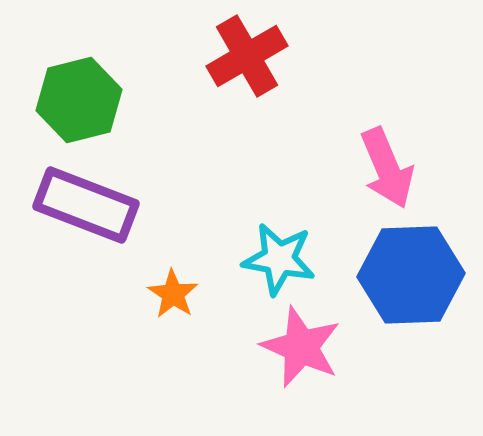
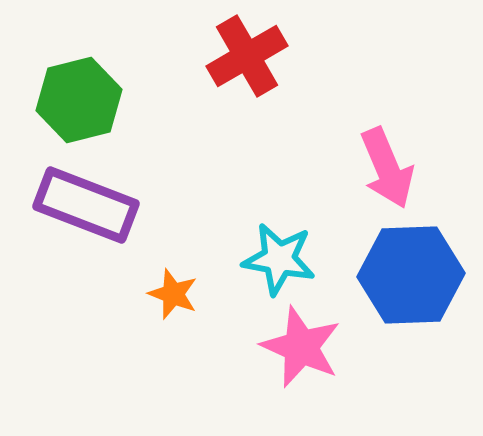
orange star: rotated 12 degrees counterclockwise
